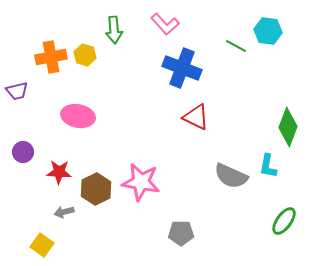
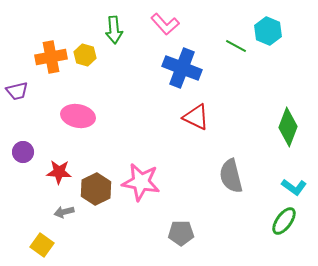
cyan hexagon: rotated 16 degrees clockwise
cyan L-shape: moved 26 px right, 21 px down; rotated 65 degrees counterclockwise
gray semicircle: rotated 52 degrees clockwise
